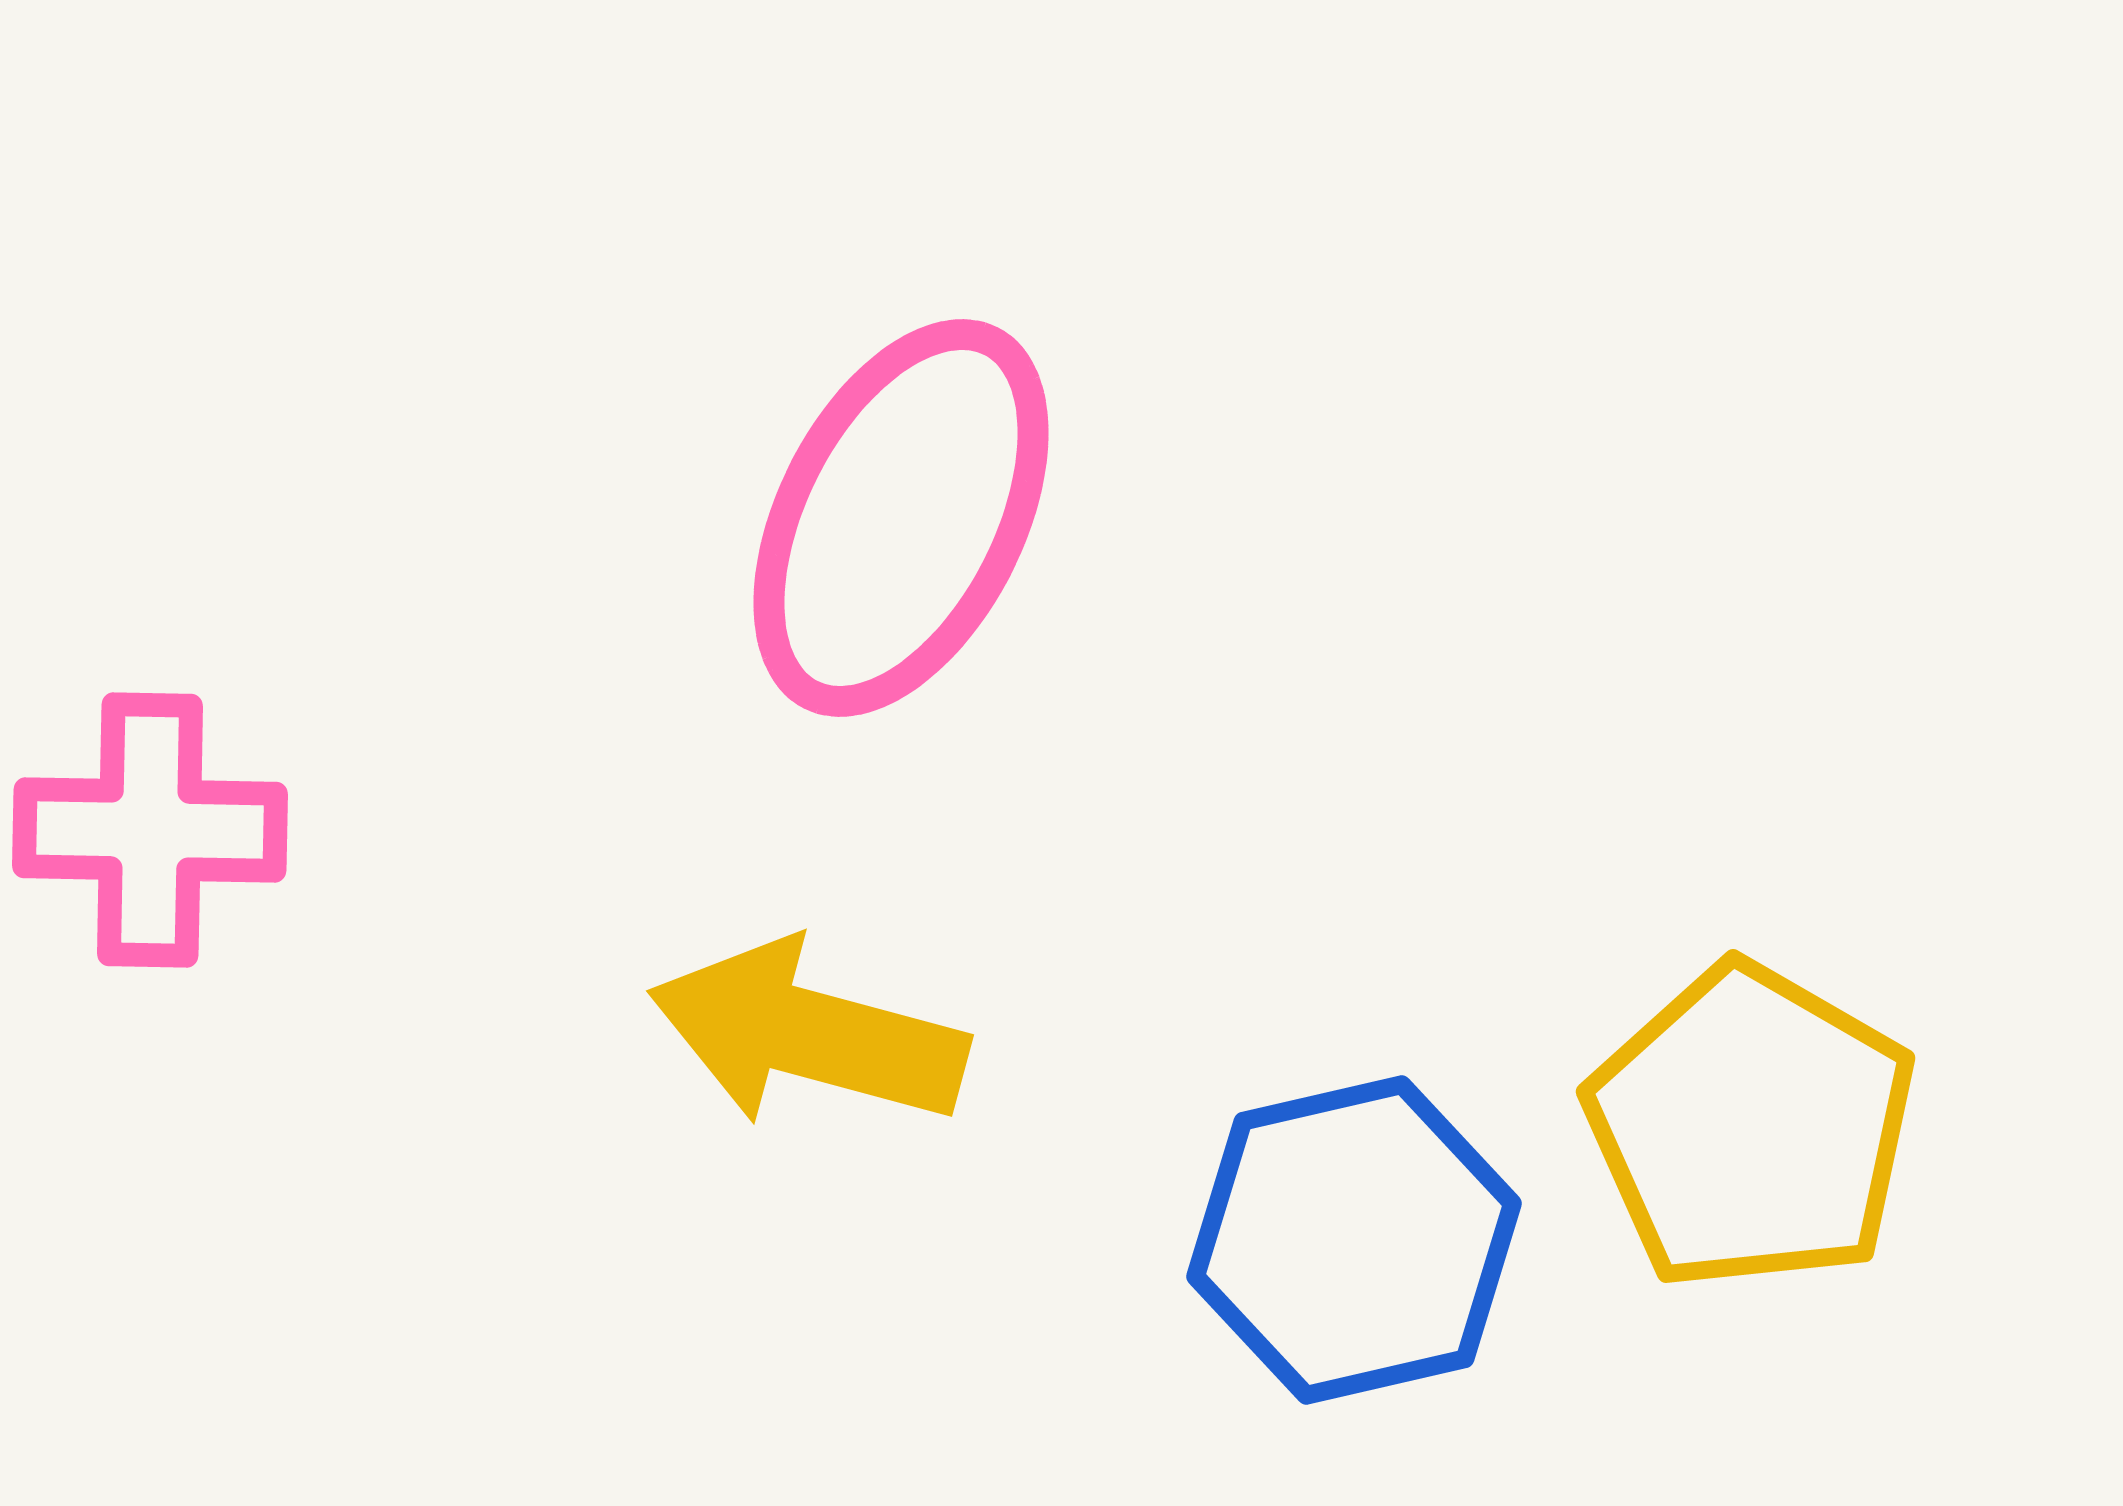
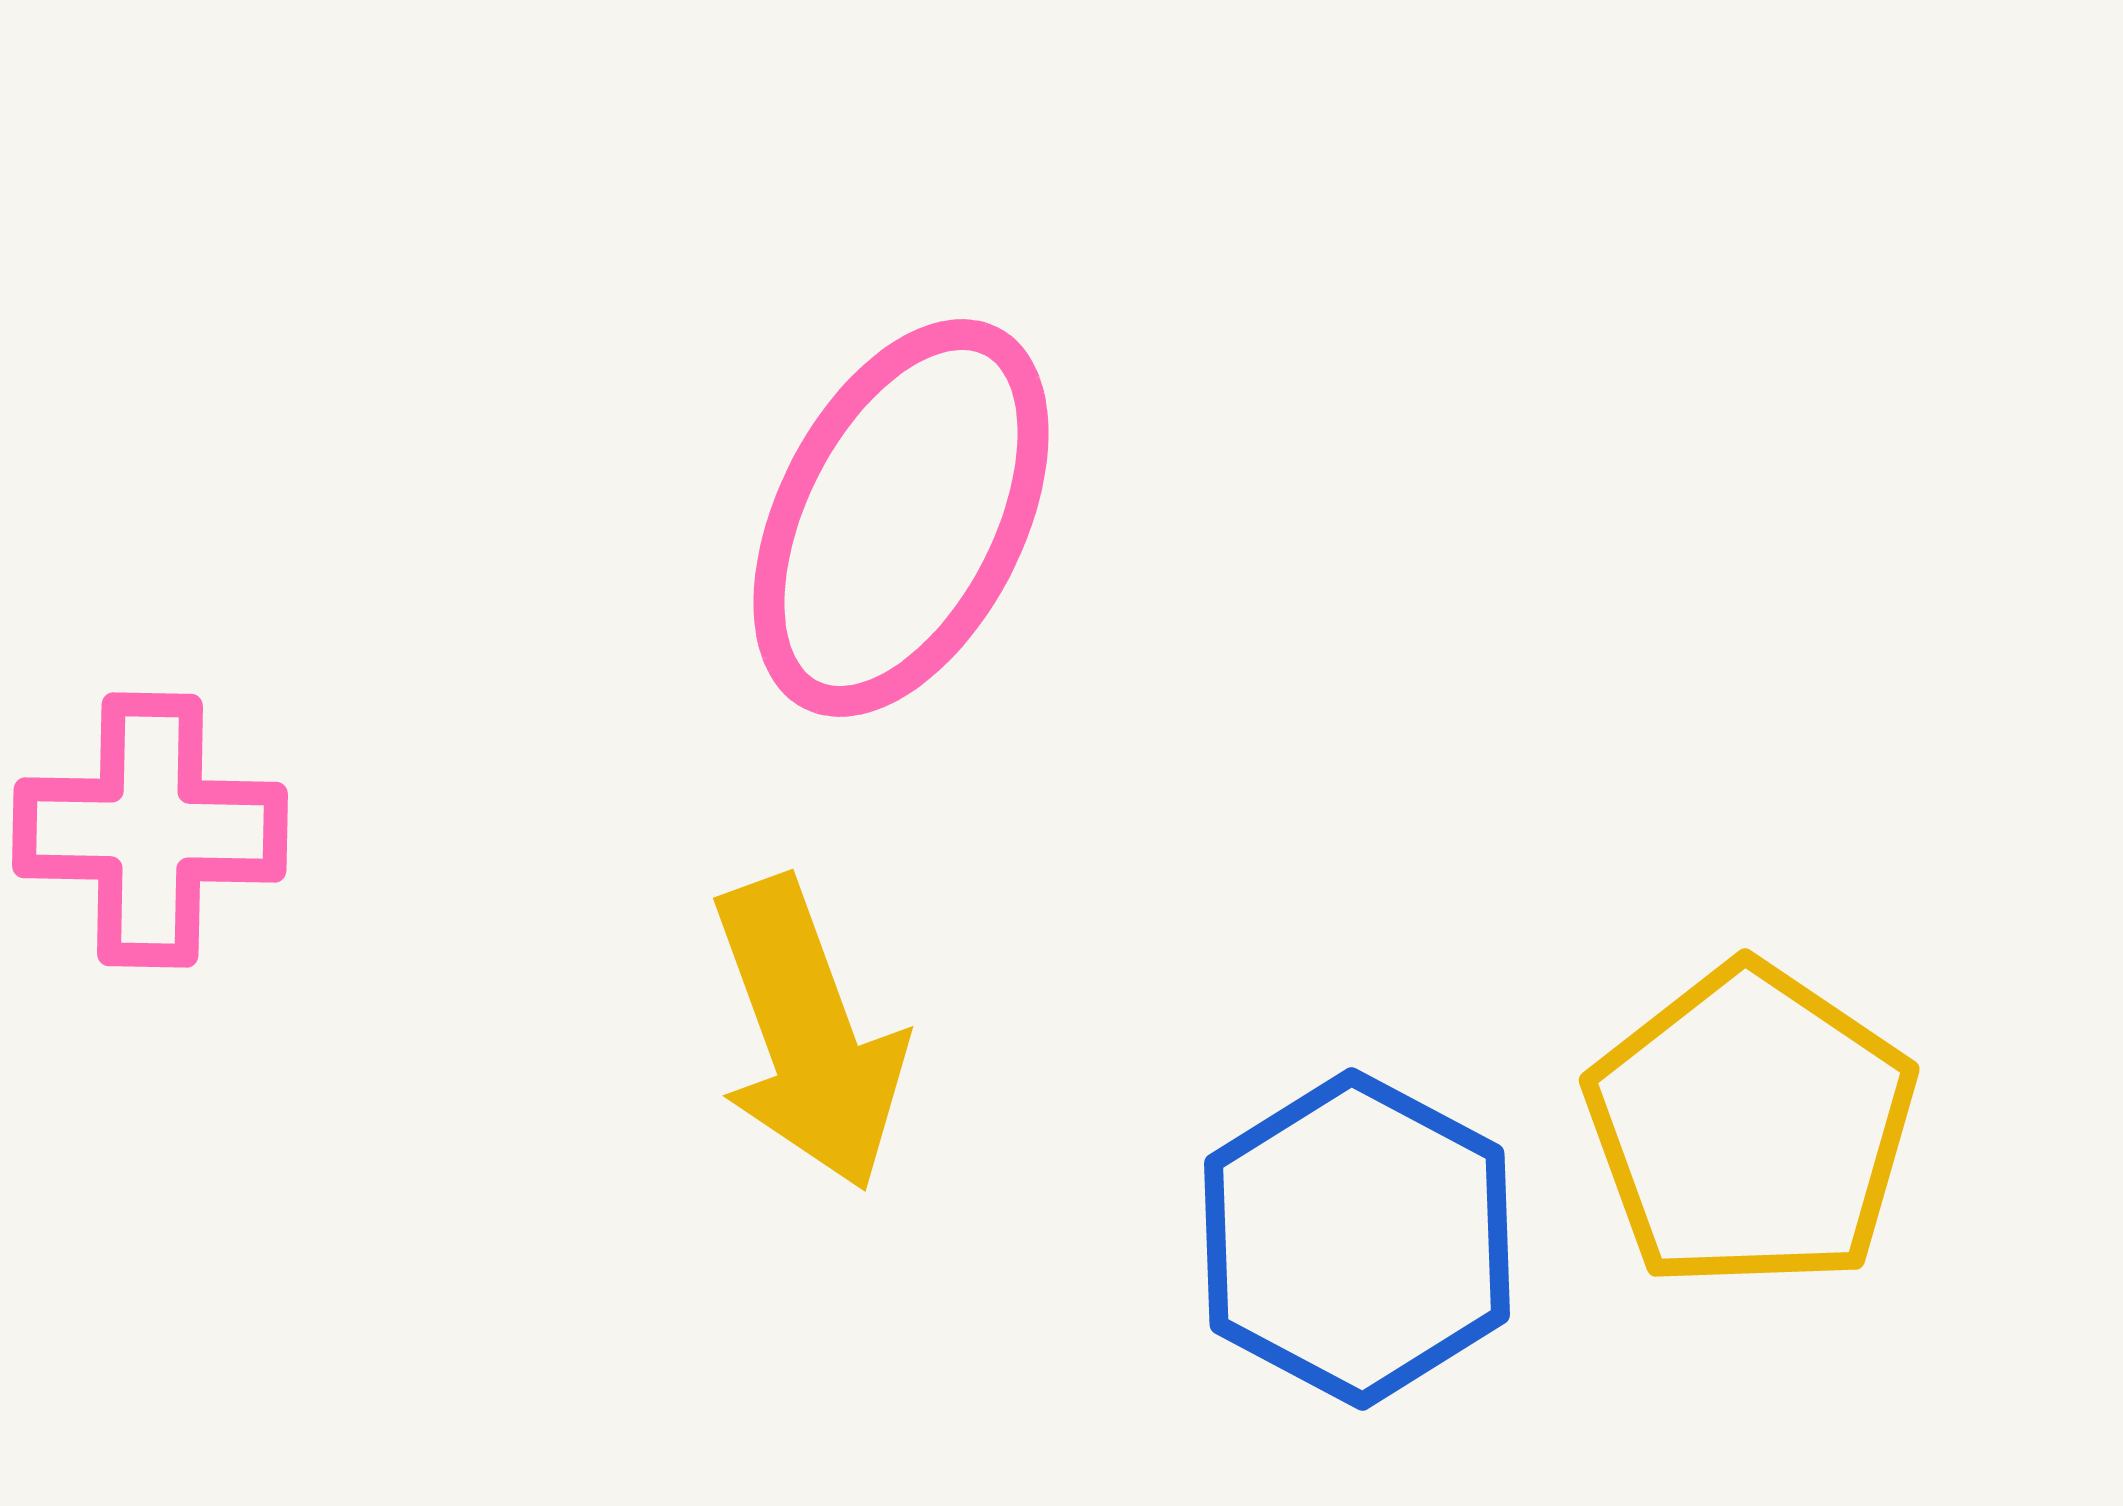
yellow arrow: rotated 125 degrees counterclockwise
yellow pentagon: rotated 4 degrees clockwise
blue hexagon: moved 3 px right, 1 px up; rotated 19 degrees counterclockwise
